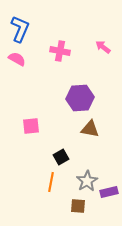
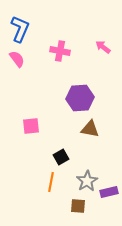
pink semicircle: rotated 24 degrees clockwise
